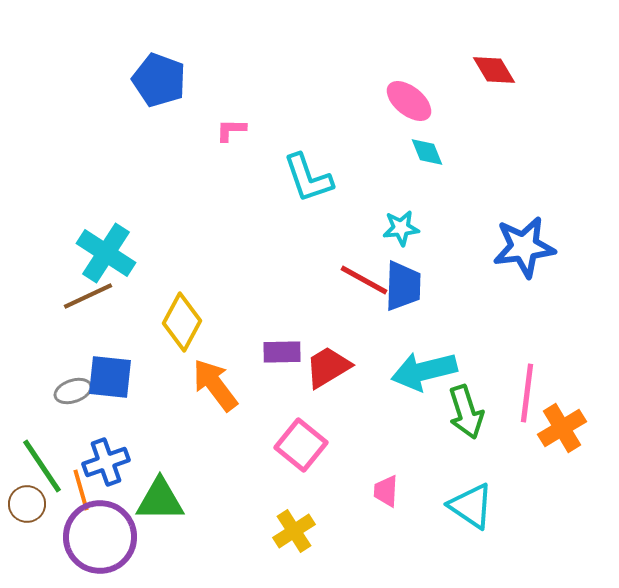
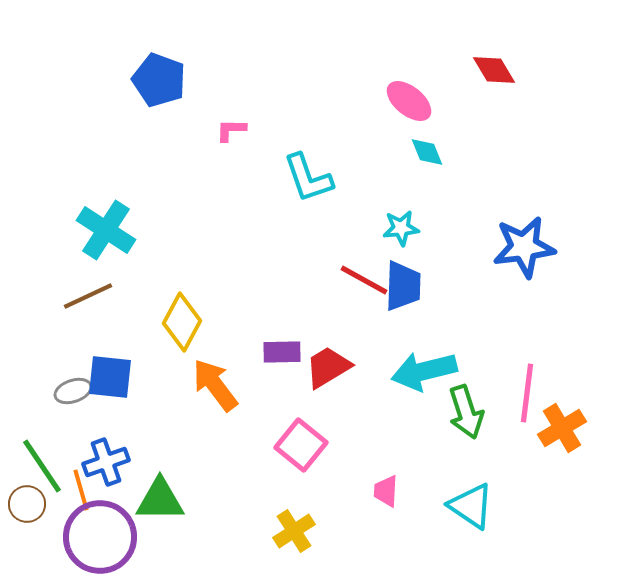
cyan cross: moved 23 px up
